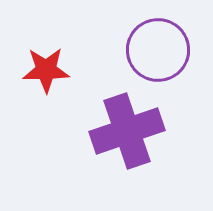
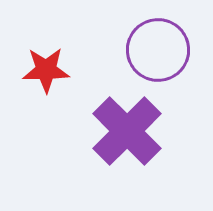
purple cross: rotated 26 degrees counterclockwise
